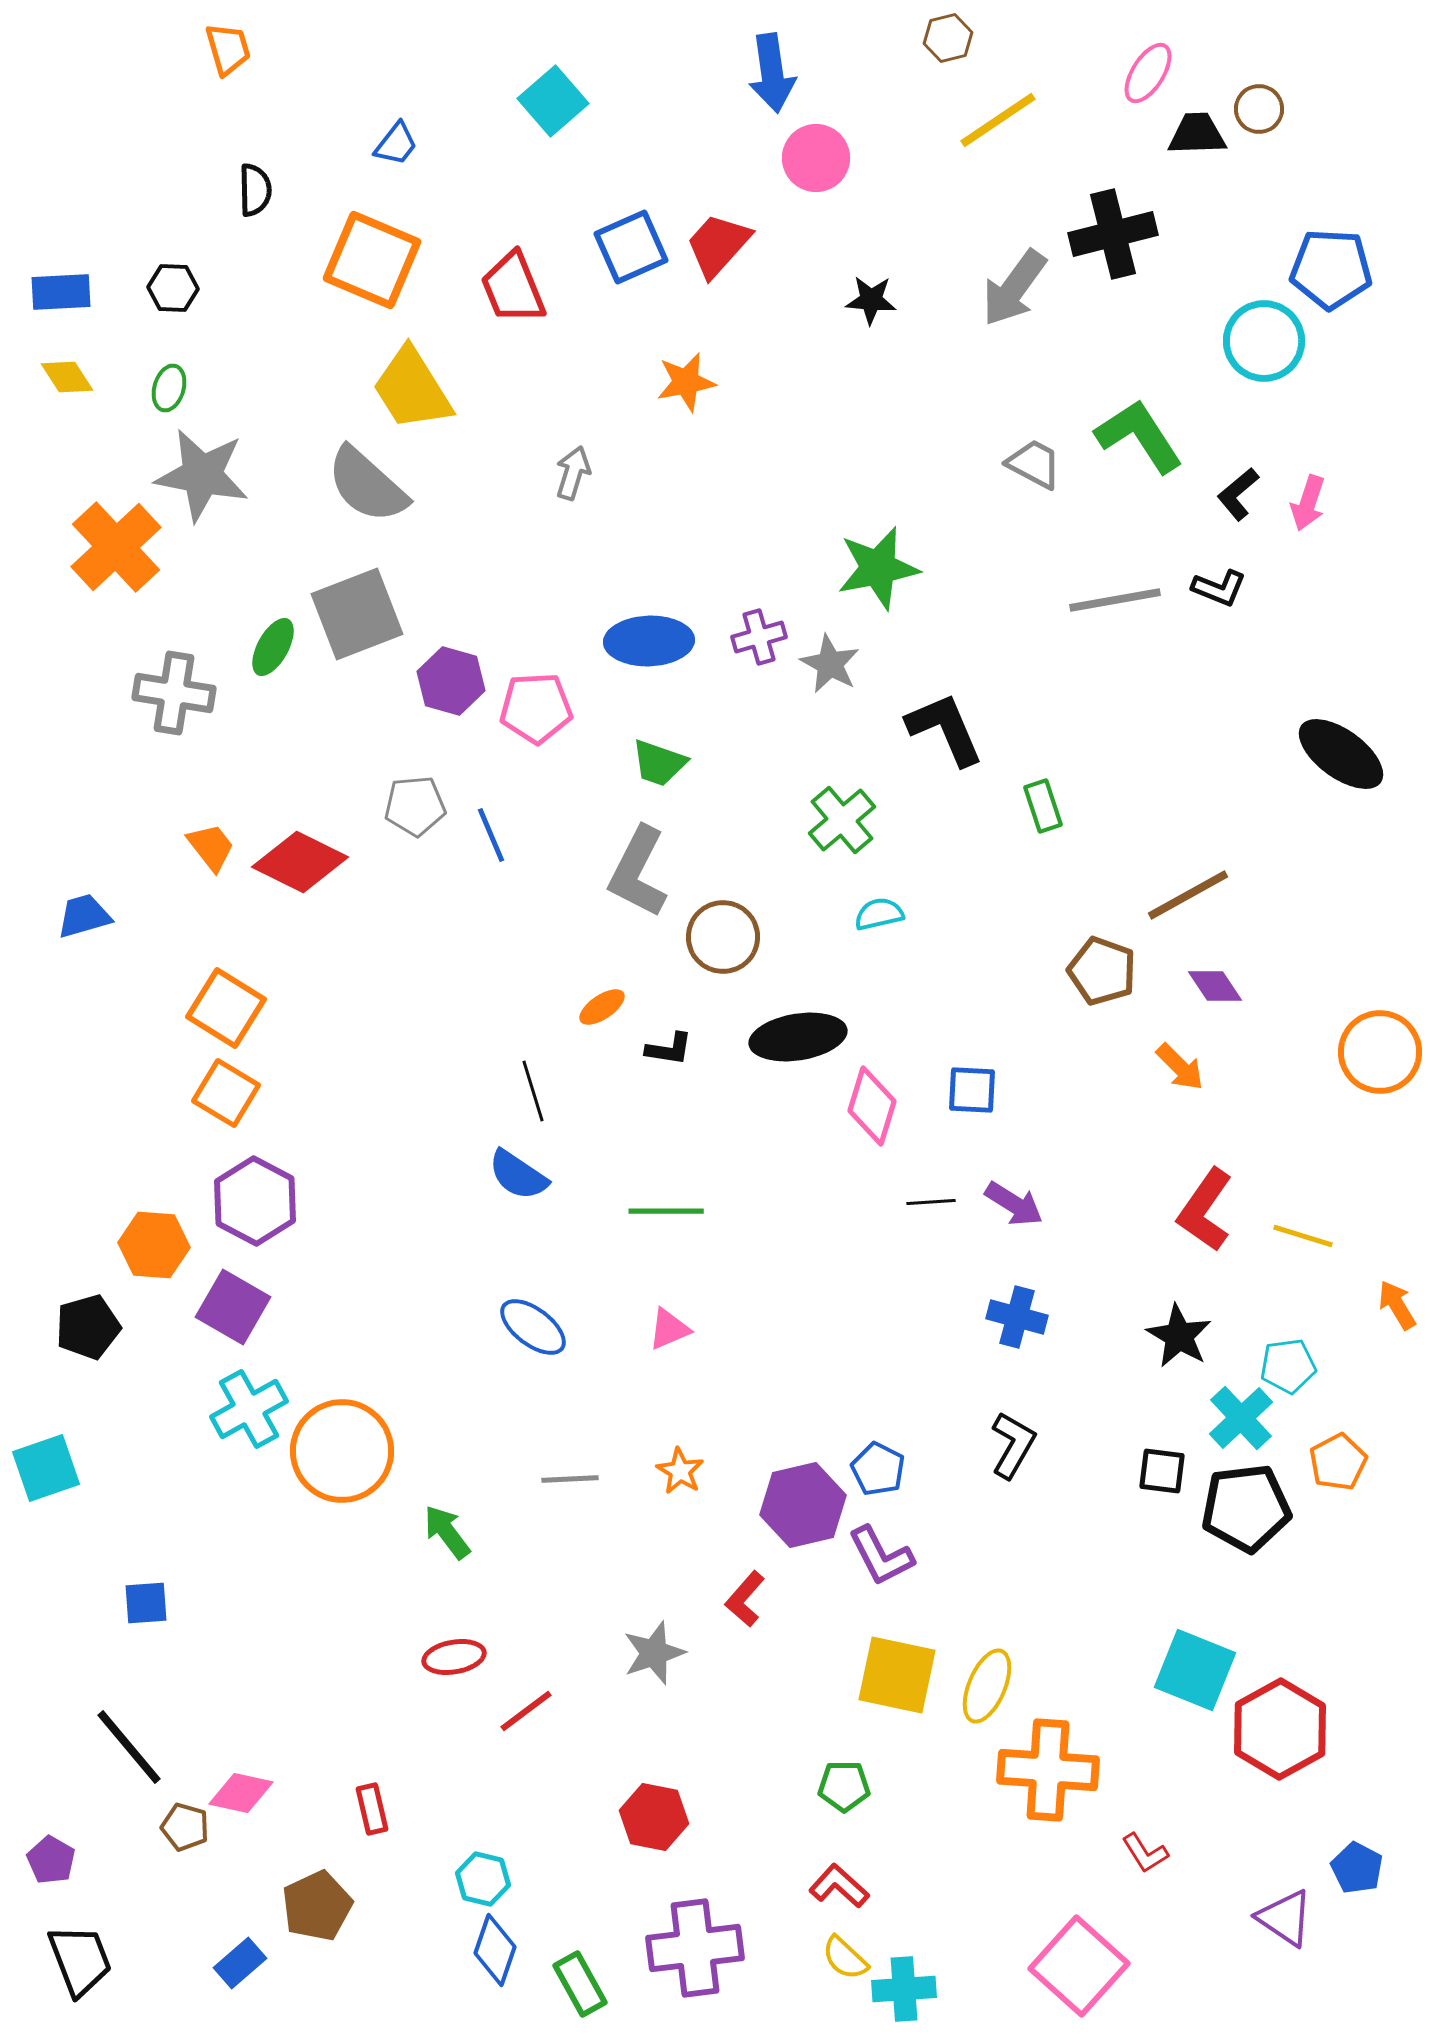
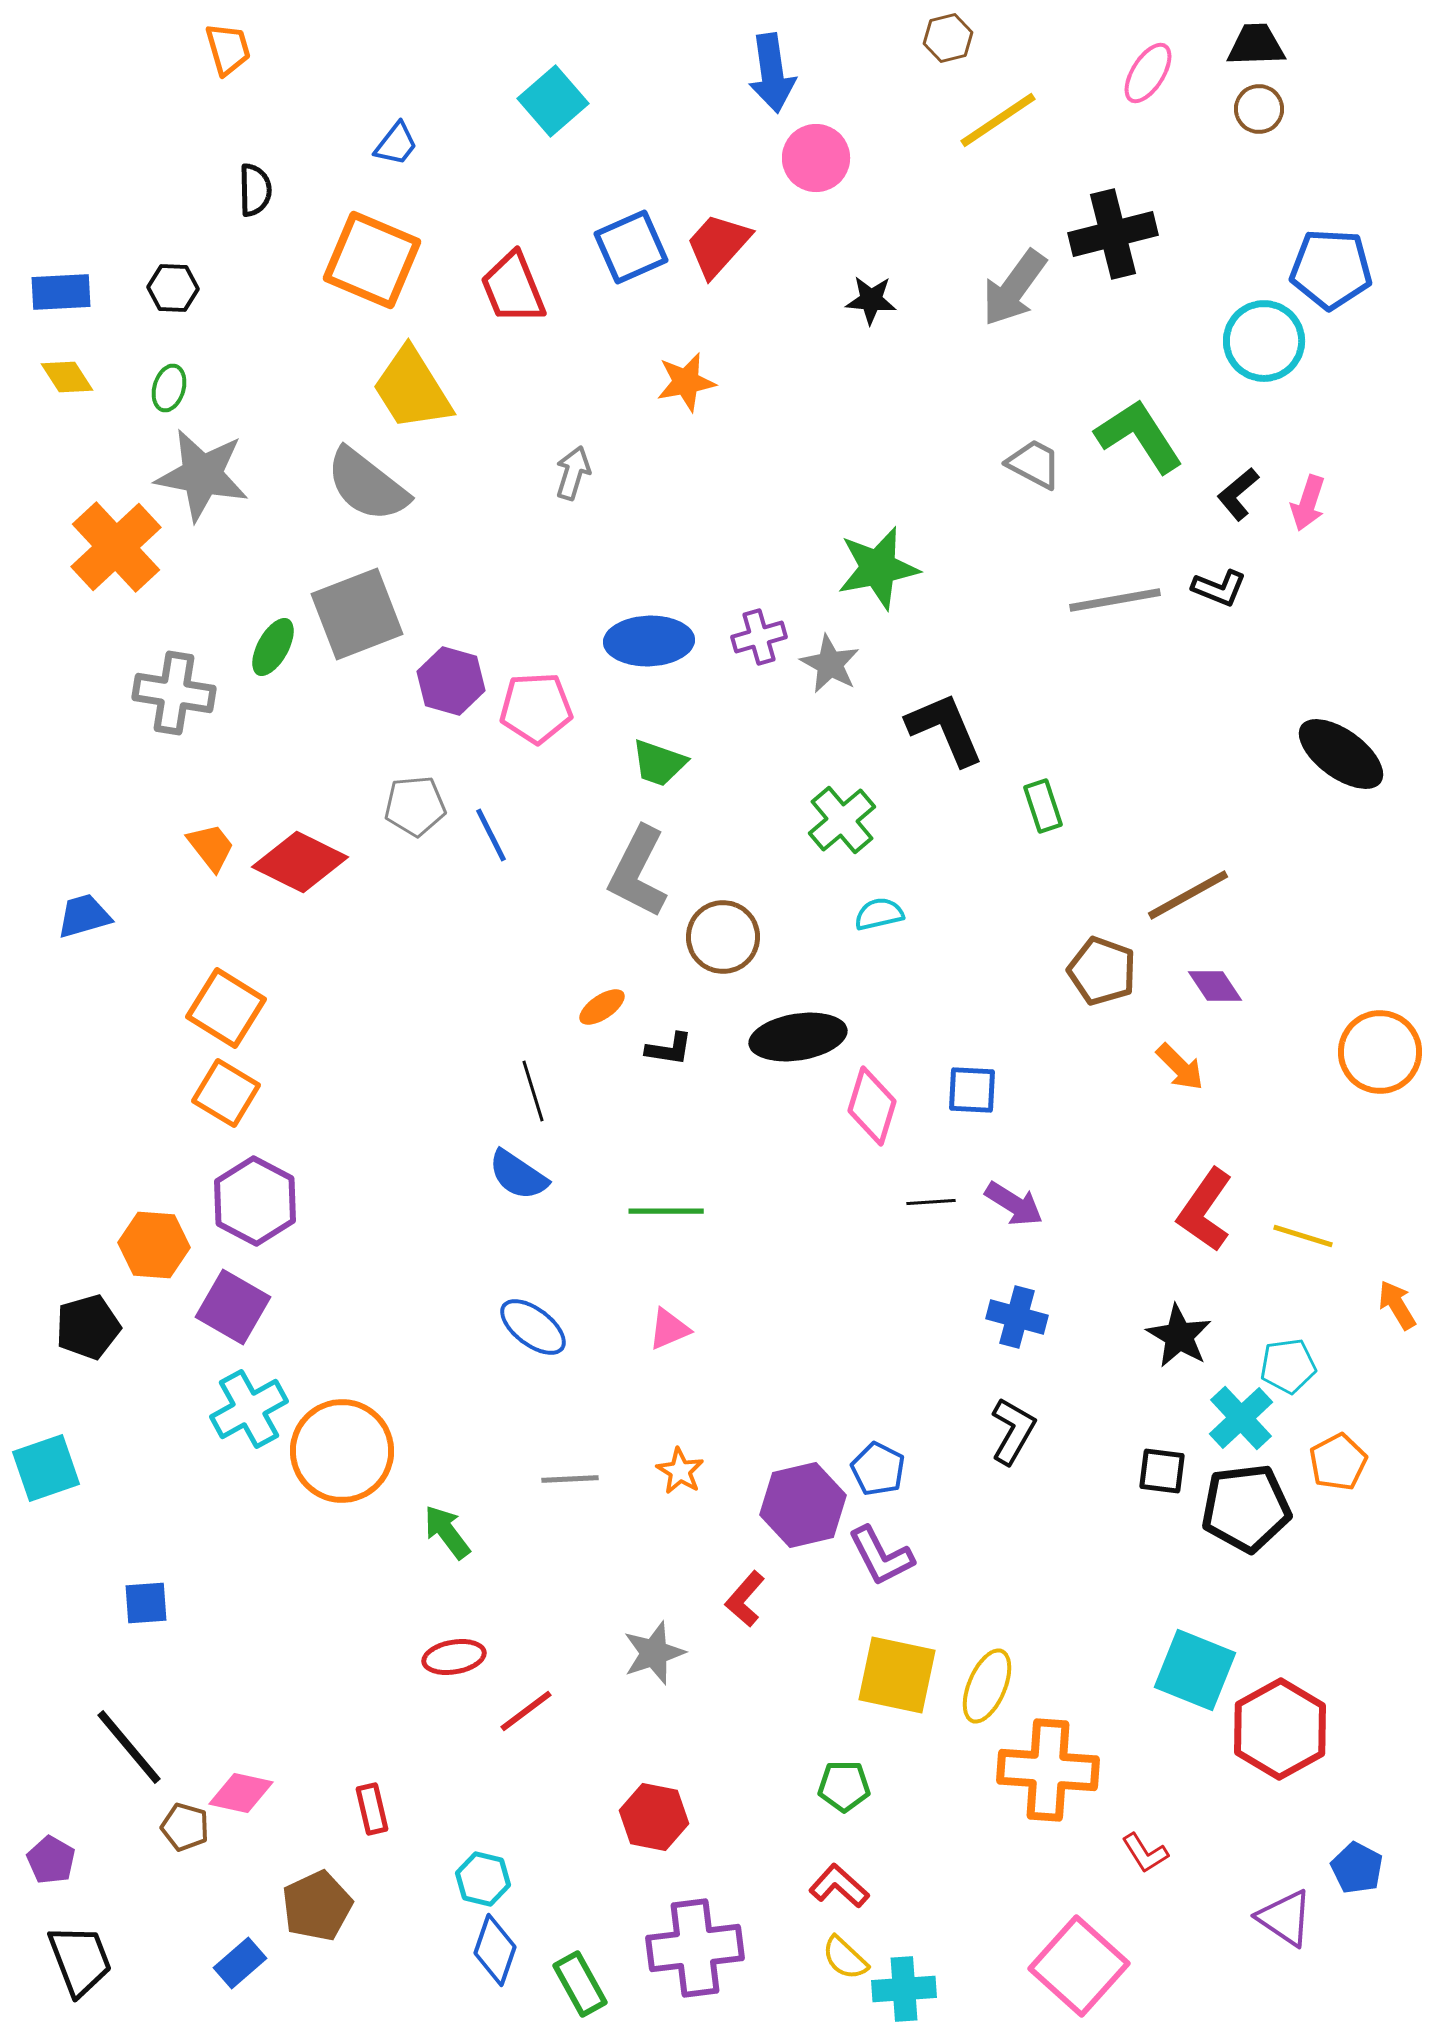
black trapezoid at (1197, 134): moved 59 px right, 89 px up
gray semicircle at (367, 485): rotated 4 degrees counterclockwise
blue line at (491, 835): rotated 4 degrees counterclockwise
black L-shape at (1013, 1445): moved 14 px up
